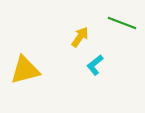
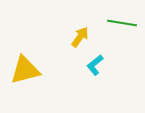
green line: rotated 12 degrees counterclockwise
